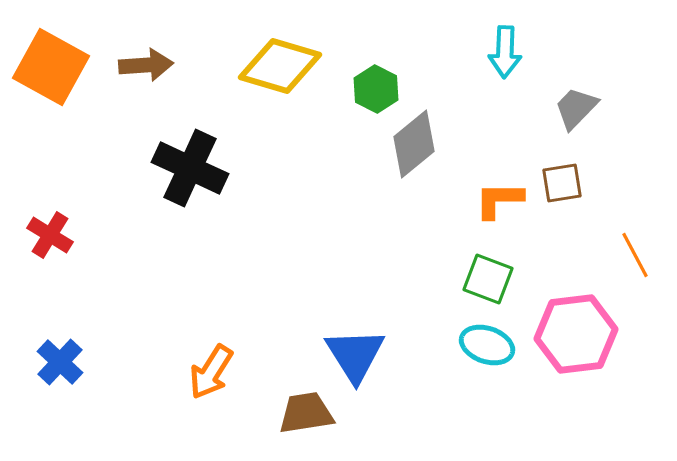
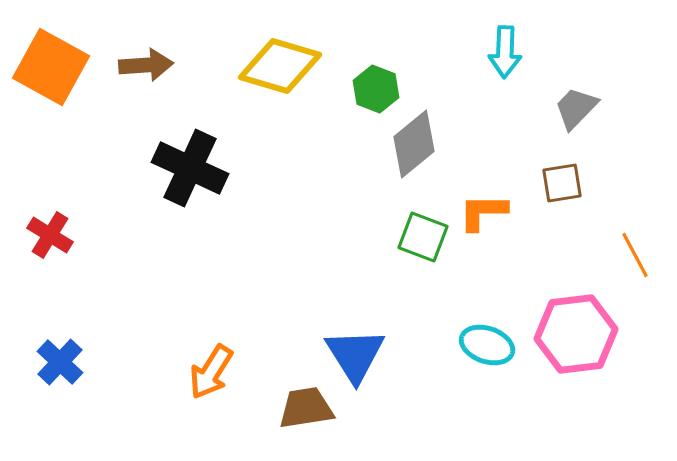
green hexagon: rotated 6 degrees counterclockwise
orange L-shape: moved 16 px left, 12 px down
green square: moved 65 px left, 42 px up
brown trapezoid: moved 5 px up
